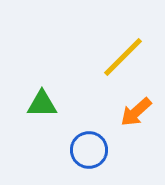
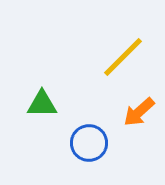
orange arrow: moved 3 px right
blue circle: moved 7 px up
